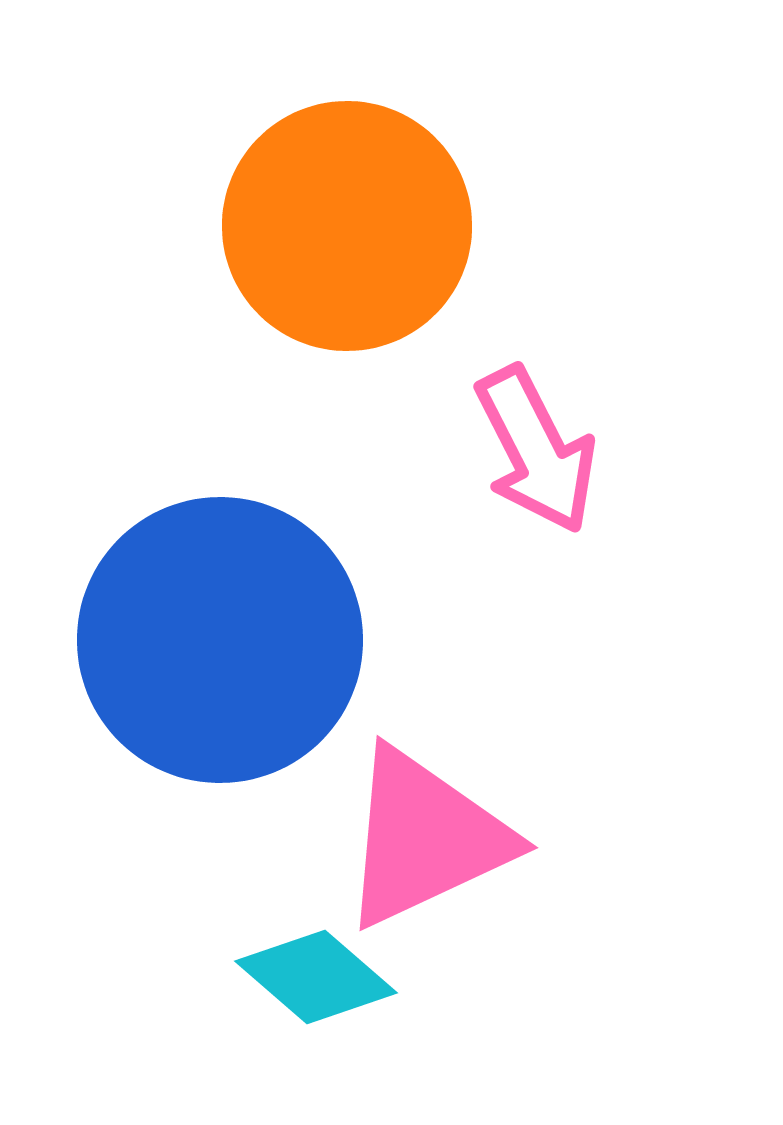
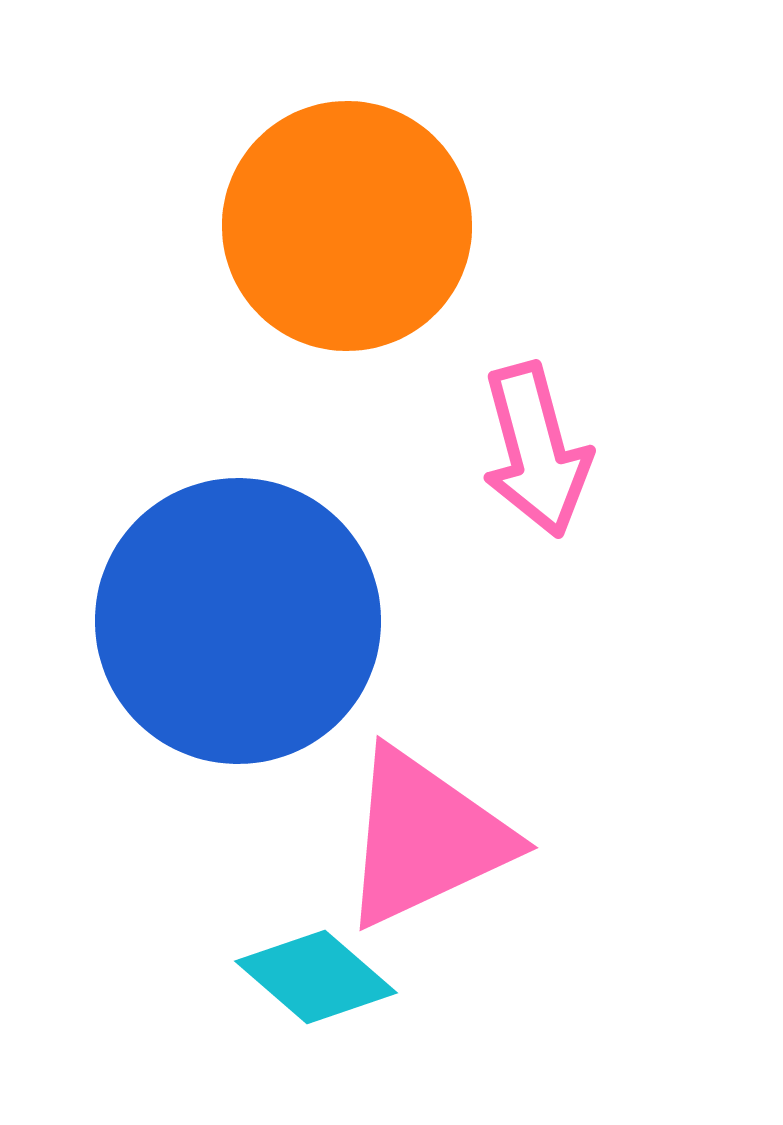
pink arrow: rotated 12 degrees clockwise
blue circle: moved 18 px right, 19 px up
